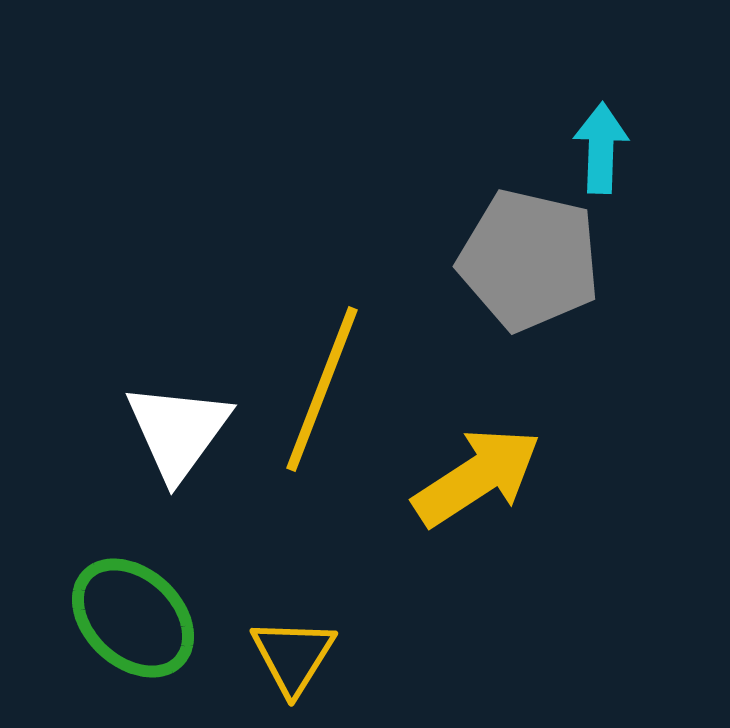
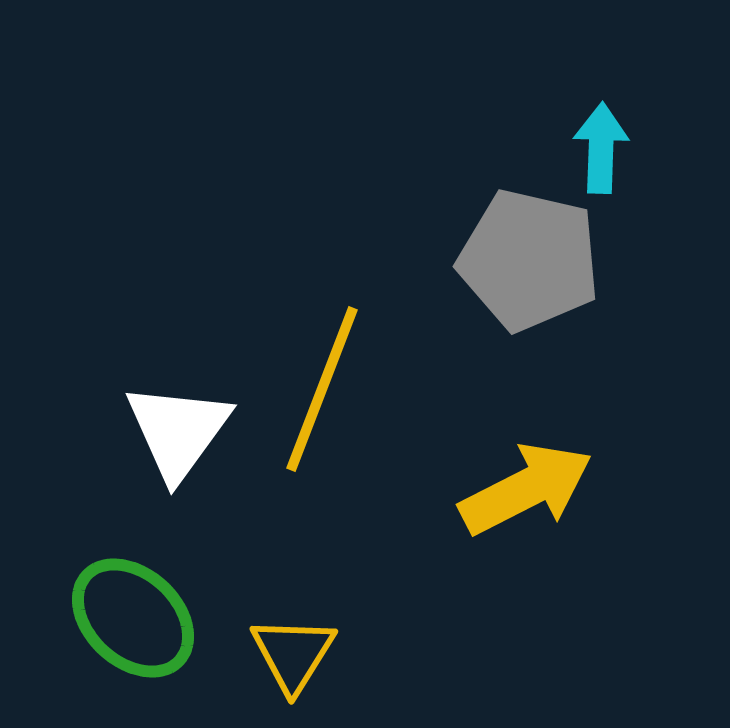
yellow arrow: moved 49 px right, 12 px down; rotated 6 degrees clockwise
yellow triangle: moved 2 px up
